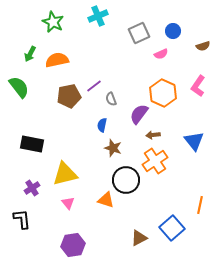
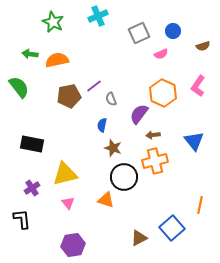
green arrow: rotated 70 degrees clockwise
orange cross: rotated 20 degrees clockwise
black circle: moved 2 px left, 3 px up
